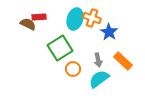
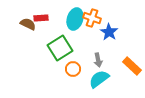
red rectangle: moved 2 px right, 1 px down
orange rectangle: moved 9 px right, 5 px down
